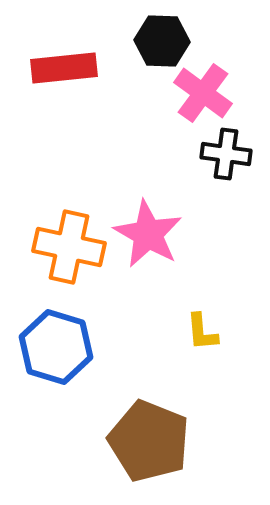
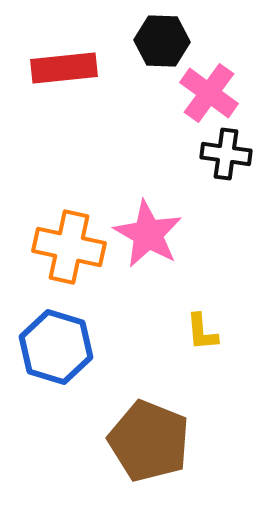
pink cross: moved 6 px right
